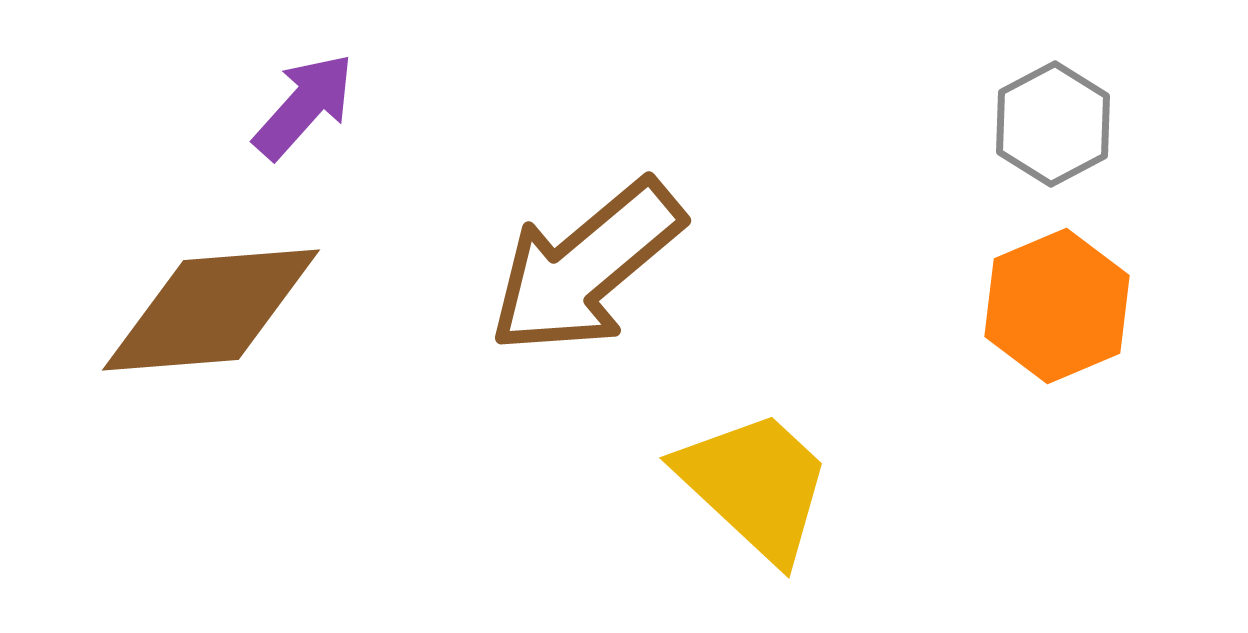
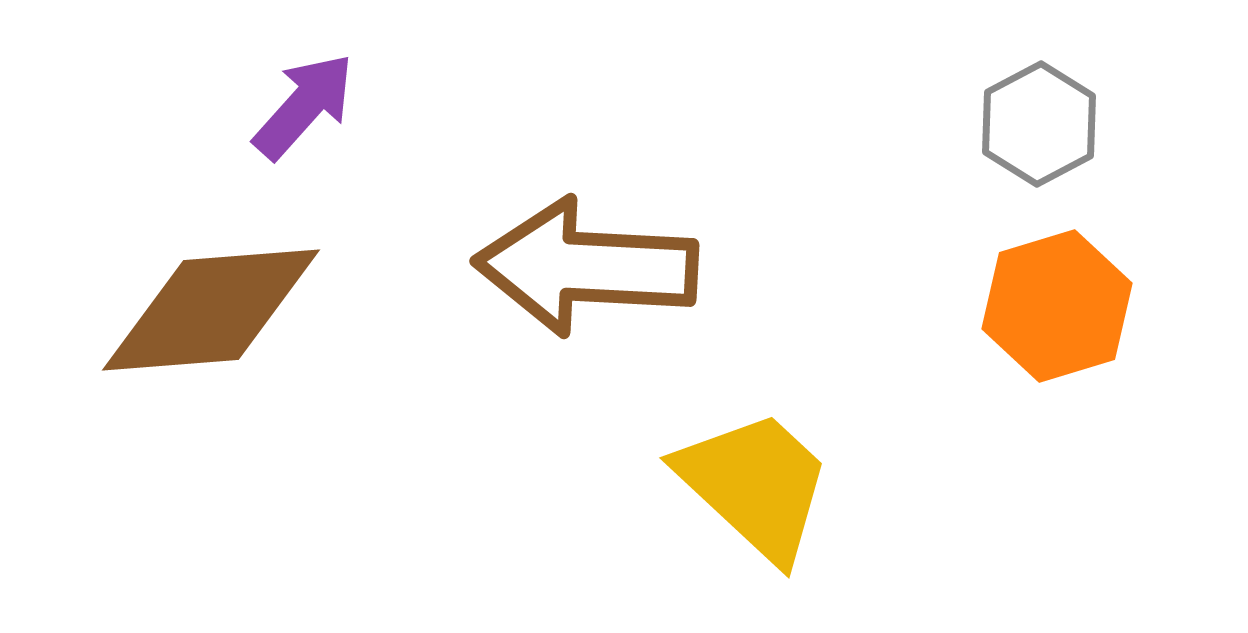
gray hexagon: moved 14 px left
brown arrow: rotated 43 degrees clockwise
orange hexagon: rotated 6 degrees clockwise
